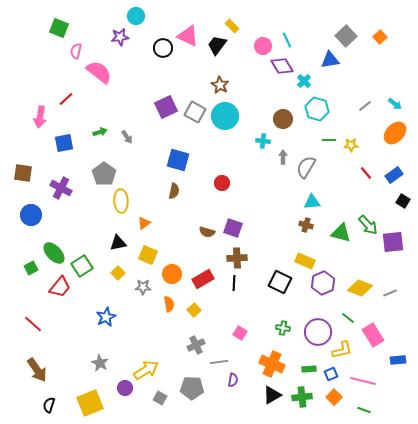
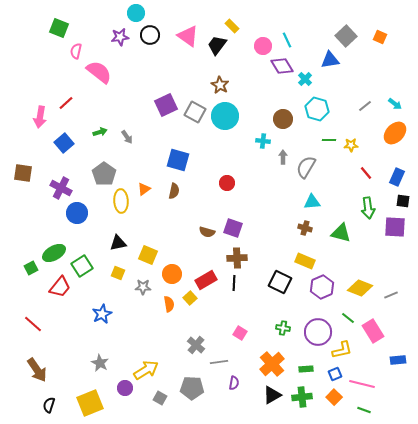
cyan circle at (136, 16): moved 3 px up
pink triangle at (188, 36): rotated 10 degrees clockwise
orange square at (380, 37): rotated 24 degrees counterclockwise
black circle at (163, 48): moved 13 px left, 13 px up
cyan cross at (304, 81): moved 1 px right, 2 px up
red line at (66, 99): moved 4 px down
purple square at (166, 107): moved 2 px up
blue square at (64, 143): rotated 30 degrees counterclockwise
blue rectangle at (394, 175): moved 3 px right, 2 px down; rotated 30 degrees counterclockwise
red circle at (222, 183): moved 5 px right
black square at (403, 201): rotated 24 degrees counterclockwise
blue circle at (31, 215): moved 46 px right, 2 px up
orange triangle at (144, 223): moved 34 px up
brown cross at (306, 225): moved 1 px left, 3 px down
green arrow at (368, 225): moved 17 px up; rotated 35 degrees clockwise
purple square at (393, 242): moved 2 px right, 15 px up; rotated 10 degrees clockwise
green ellipse at (54, 253): rotated 75 degrees counterclockwise
yellow square at (118, 273): rotated 24 degrees counterclockwise
red rectangle at (203, 279): moved 3 px right, 1 px down
purple hexagon at (323, 283): moved 1 px left, 4 px down
gray line at (390, 293): moved 1 px right, 2 px down
yellow square at (194, 310): moved 4 px left, 12 px up
blue star at (106, 317): moved 4 px left, 3 px up
pink rectangle at (373, 335): moved 4 px up
gray cross at (196, 345): rotated 24 degrees counterclockwise
orange cross at (272, 364): rotated 25 degrees clockwise
green rectangle at (309, 369): moved 3 px left
blue square at (331, 374): moved 4 px right
purple semicircle at (233, 380): moved 1 px right, 3 px down
pink line at (363, 381): moved 1 px left, 3 px down
